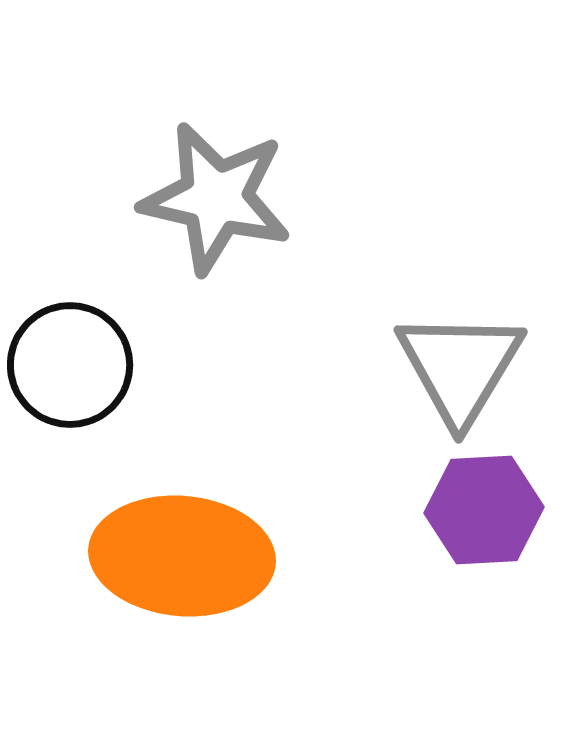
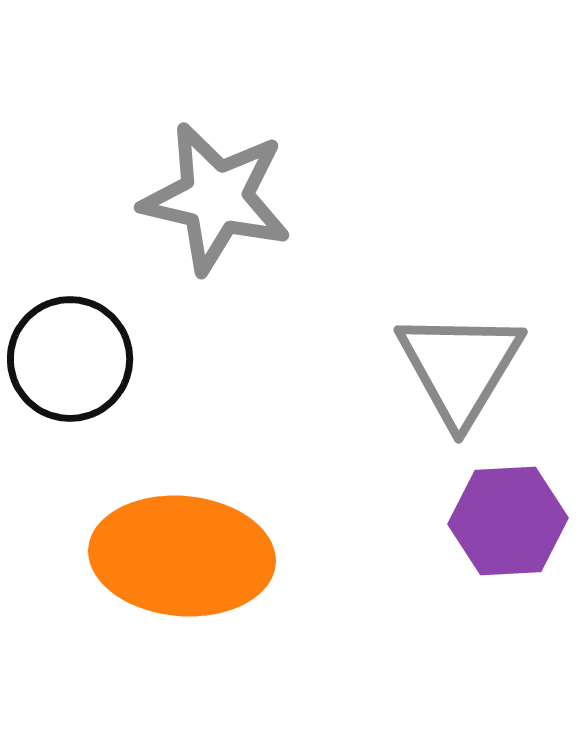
black circle: moved 6 px up
purple hexagon: moved 24 px right, 11 px down
